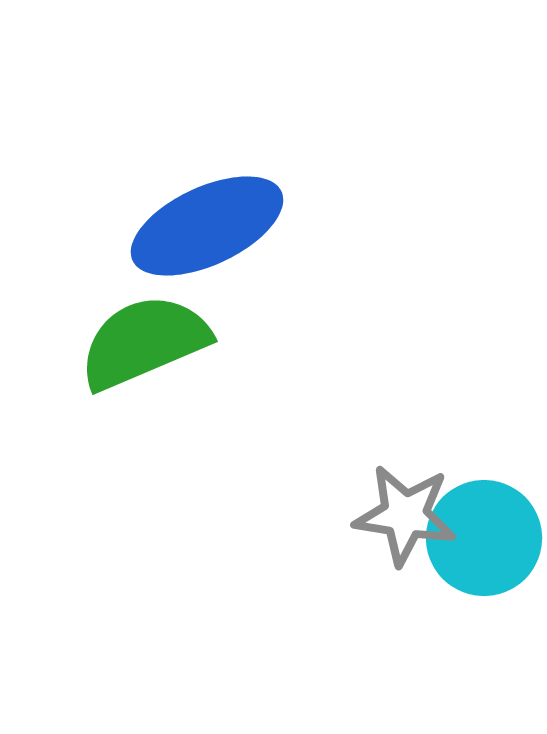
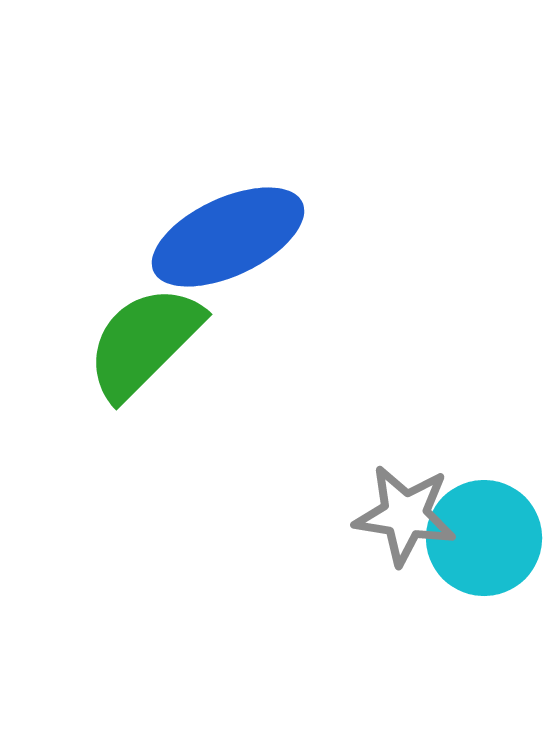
blue ellipse: moved 21 px right, 11 px down
green semicircle: rotated 22 degrees counterclockwise
